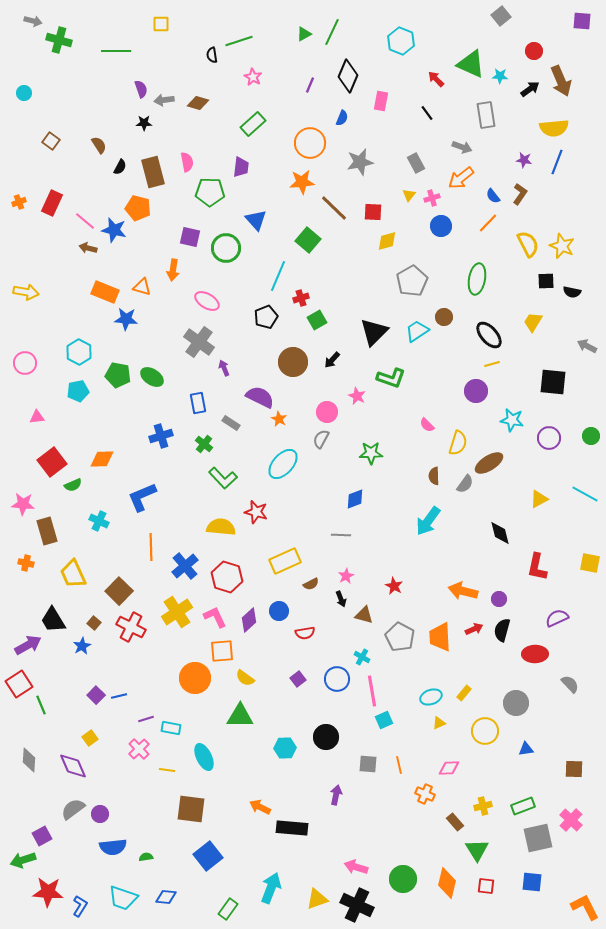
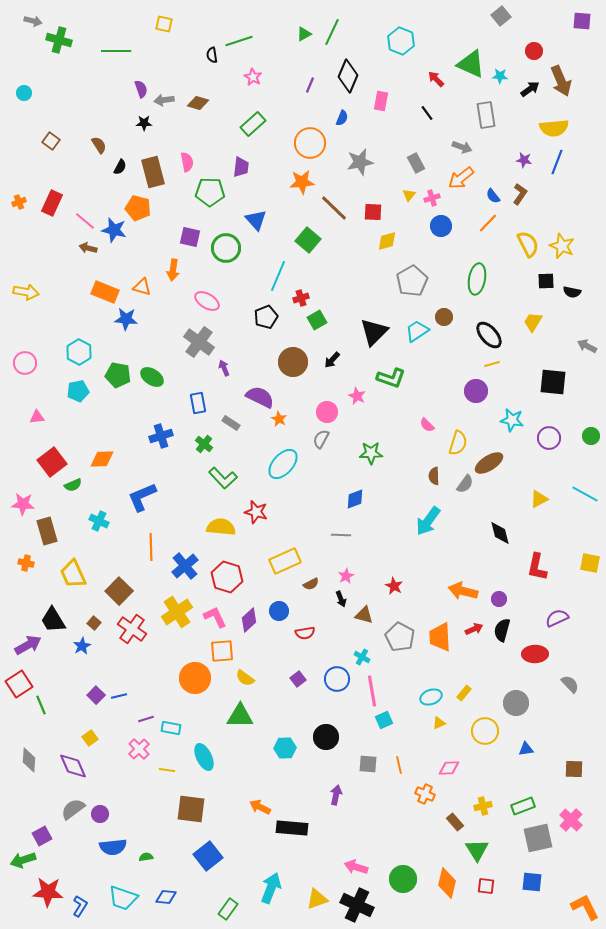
yellow square at (161, 24): moved 3 px right; rotated 12 degrees clockwise
red cross at (131, 627): moved 1 px right, 2 px down; rotated 8 degrees clockwise
